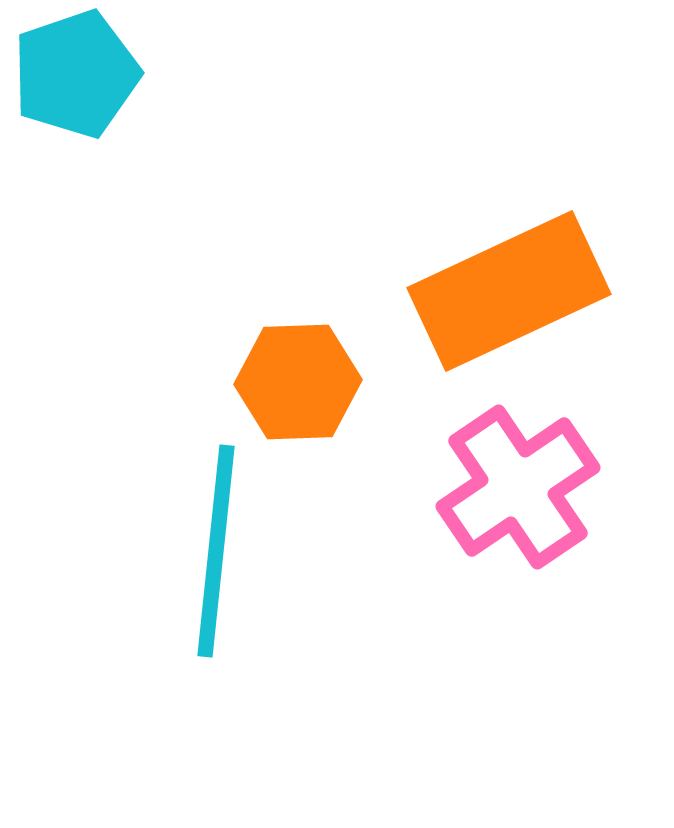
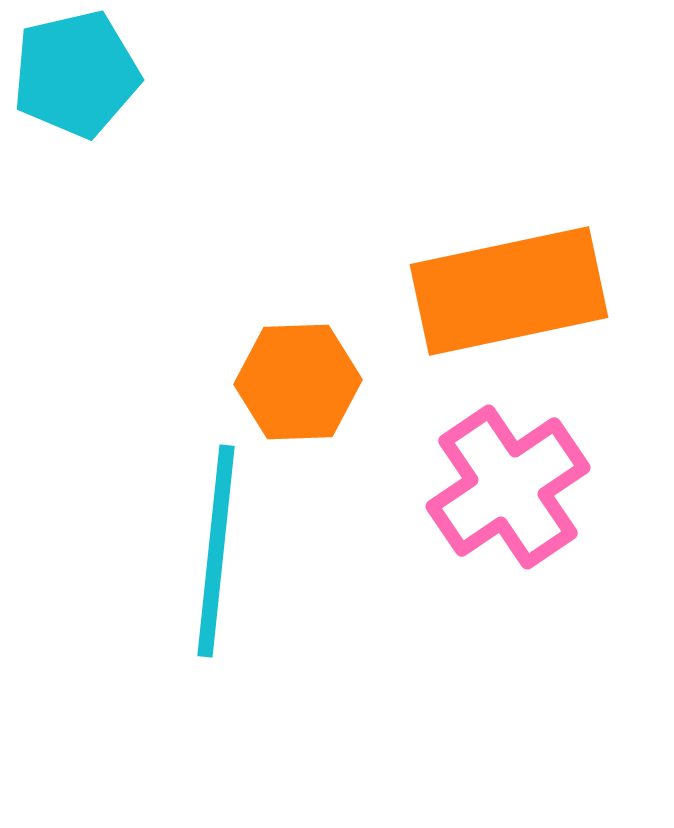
cyan pentagon: rotated 6 degrees clockwise
orange rectangle: rotated 13 degrees clockwise
pink cross: moved 10 px left
